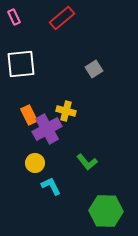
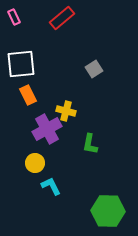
orange rectangle: moved 1 px left, 20 px up
green L-shape: moved 3 px right, 18 px up; rotated 50 degrees clockwise
green hexagon: moved 2 px right
